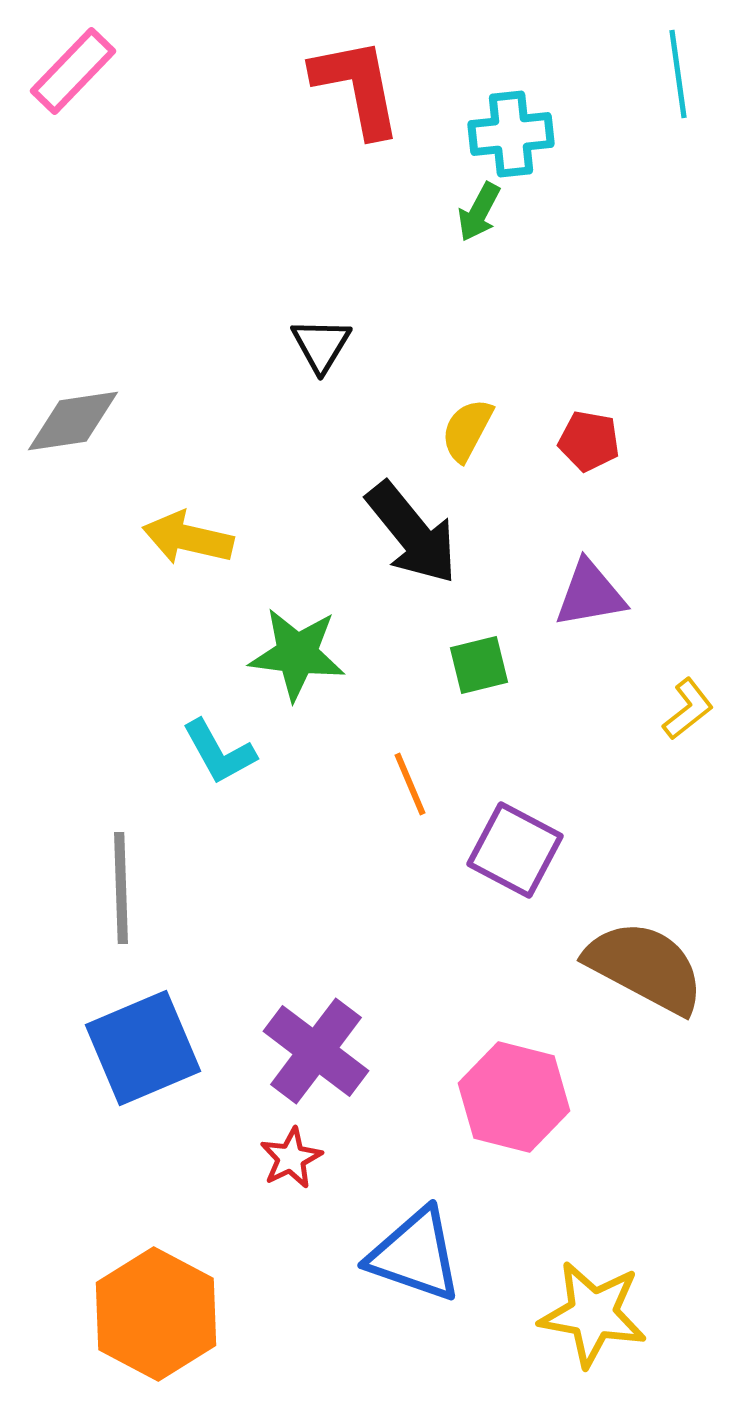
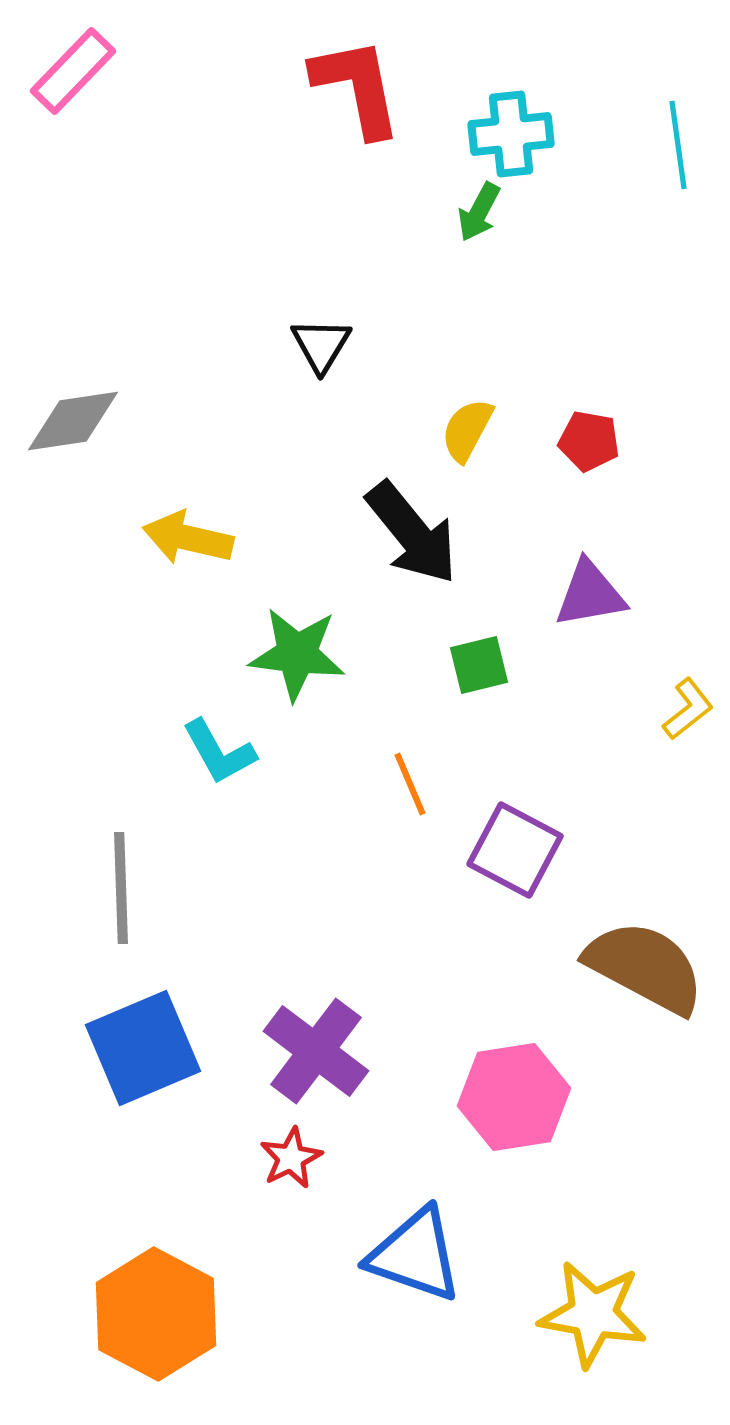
cyan line: moved 71 px down
pink hexagon: rotated 23 degrees counterclockwise
